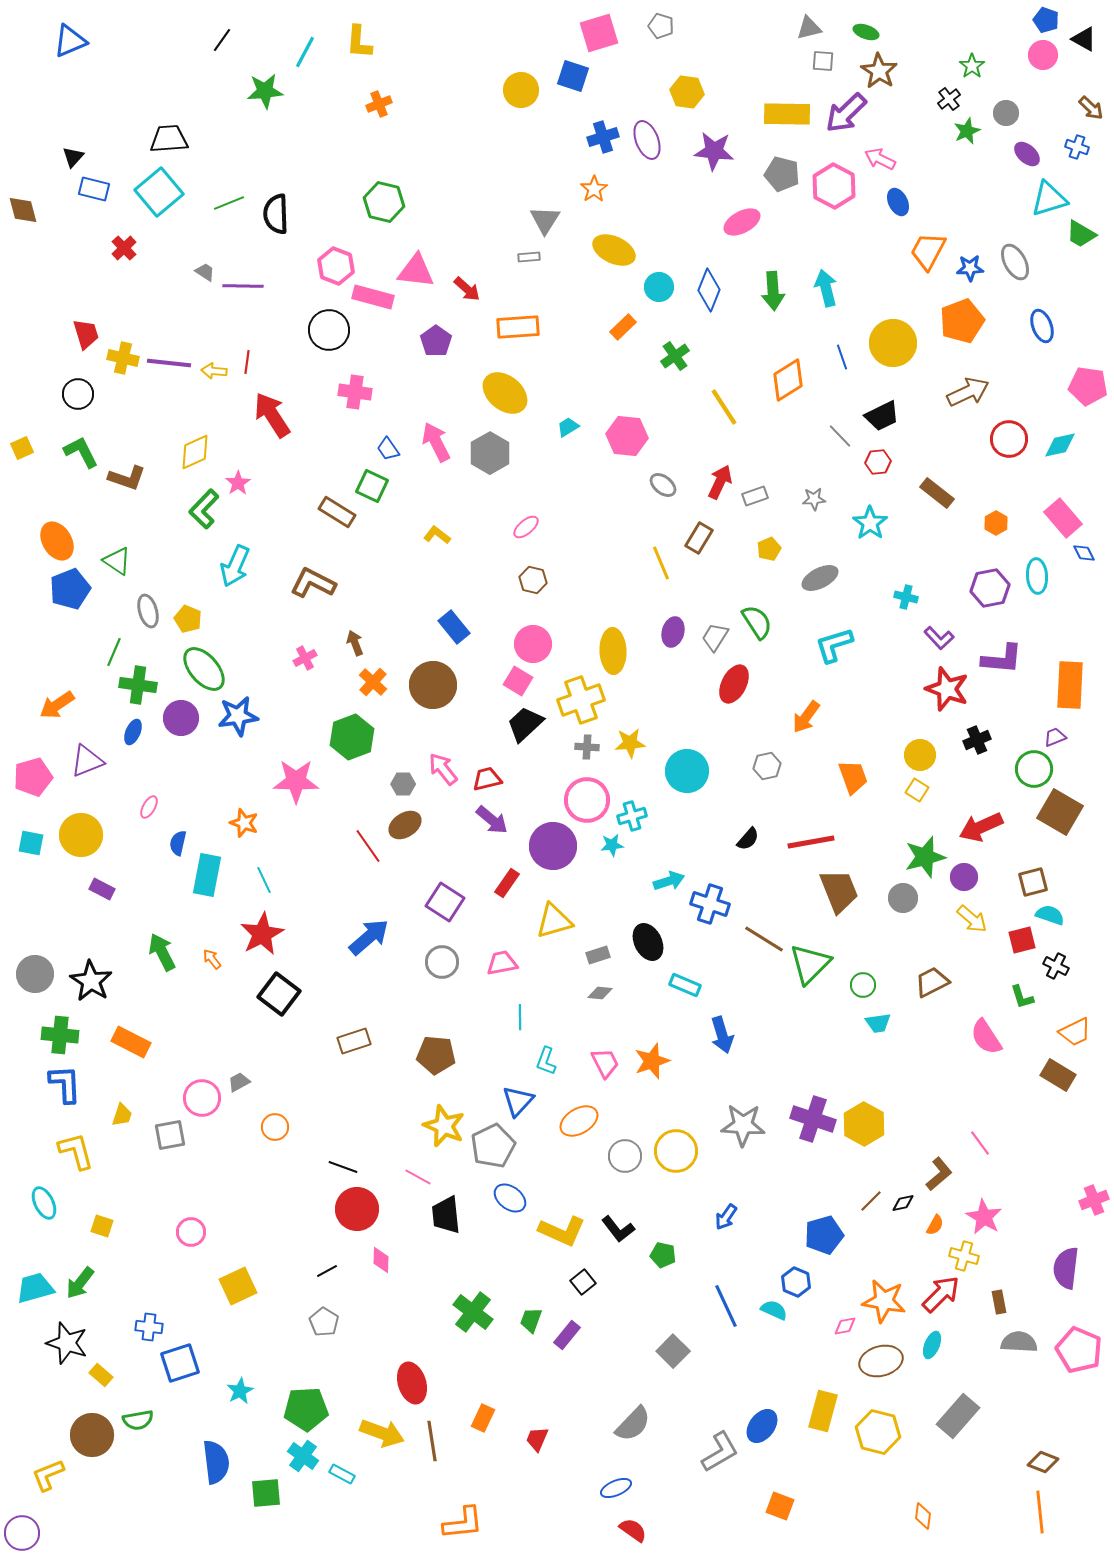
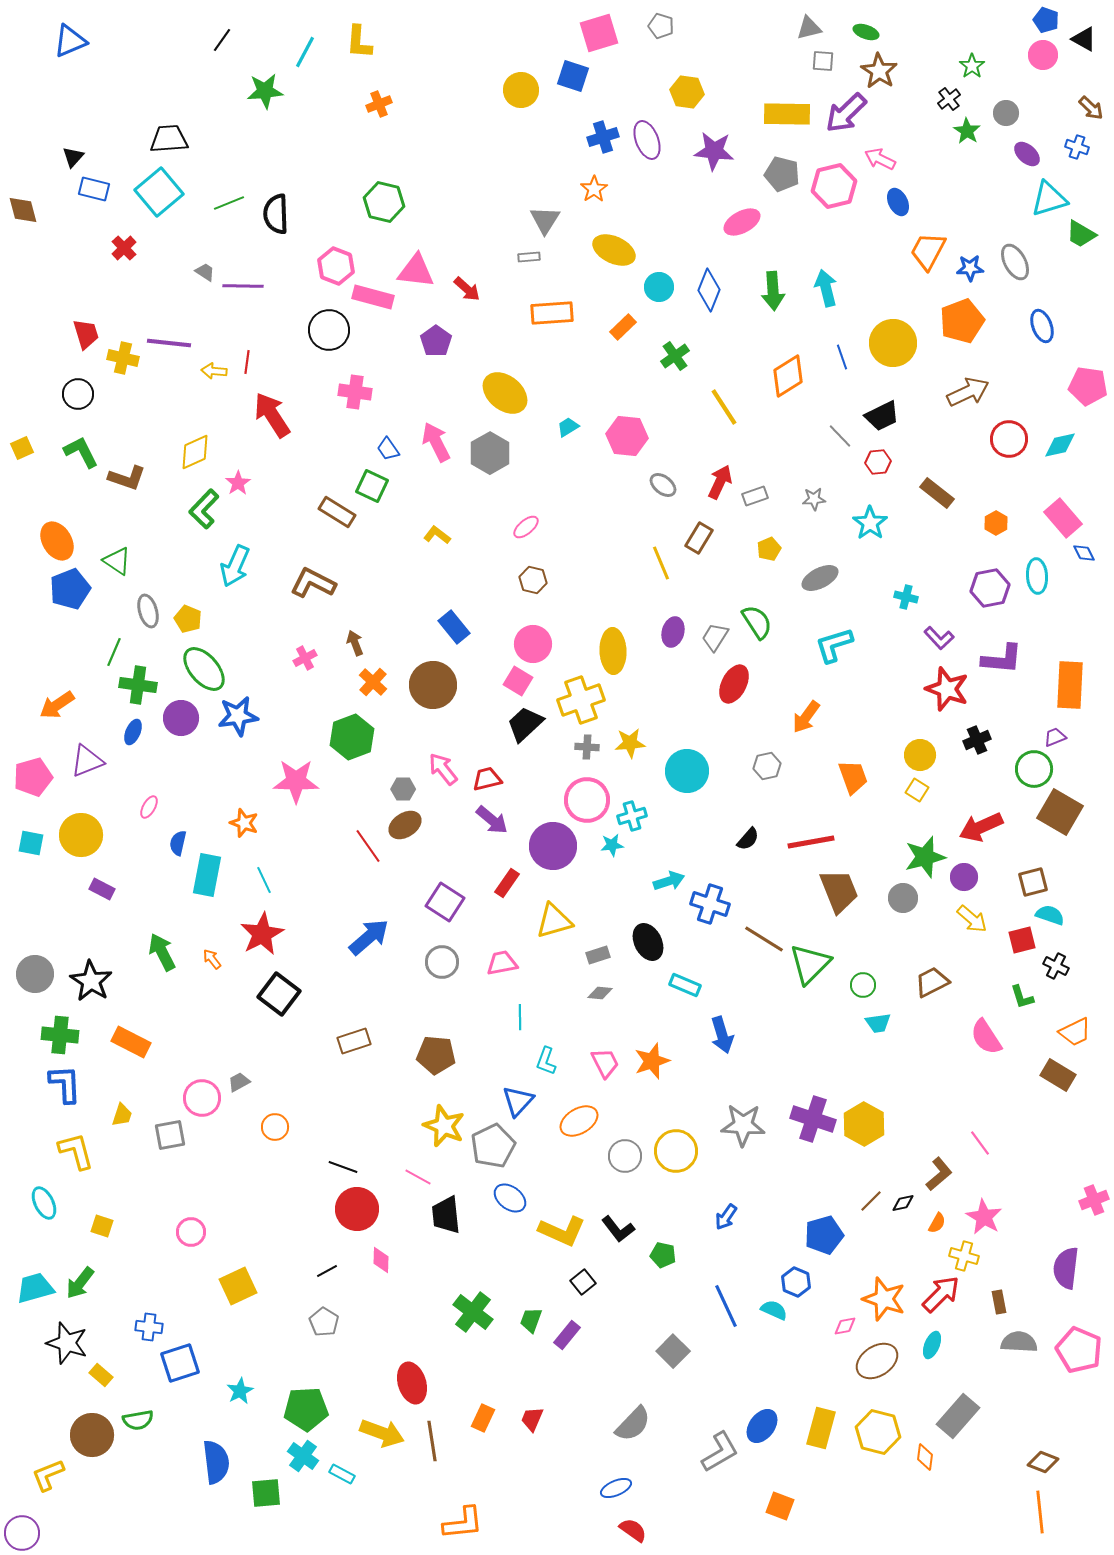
green star at (967, 131): rotated 16 degrees counterclockwise
pink hexagon at (834, 186): rotated 18 degrees clockwise
orange rectangle at (518, 327): moved 34 px right, 14 px up
purple line at (169, 363): moved 20 px up
orange diamond at (788, 380): moved 4 px up
gray hexagon at (403, 784): moved 5 px down
orange semicircle at (935, 1225): moved 2 px right, 2 px up
orange star at (884, 1301): moved 2 px up; rotated 9 degrees clockwise
brown ellipse at (881, 1361): moved 4 px left; rotated 18 degrees counterclockwise
yellow rectangle at (823, 1411): moved 2 px left, 17 px down
red trapezoid at (537, 1439): moved 5 px left, 20 px up
orange diamond at (923, 1516): moved 2 px right, 59 px up
